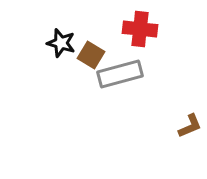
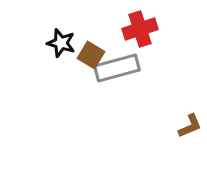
red cross: rotated 24 degrees counterclockwise
gray rectangle: moved 3 px left, 6 px up
